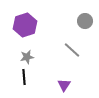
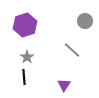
gray star: rotated 24 degrees counterclockwise
